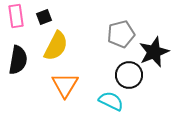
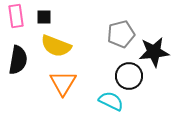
black square: rotated 21 degrees clockwise
yellow semicircle: rotated 84 degrees clockwise
black star: rotated 16 degrees clockwise
black circle: moved 1 px down
orange triangle: moved 2 px left, 2 px up
